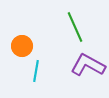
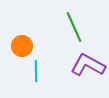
green line: moved 1 px left
cyan line: rotated 10 degrees counterclockwise
